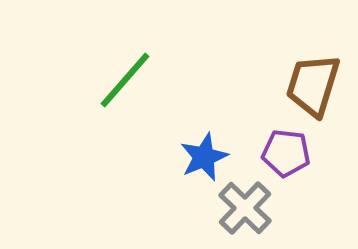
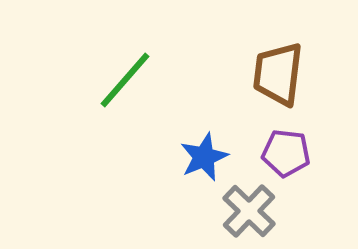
brown trapezoid: moved 35 px left, 11 px up; rotated 10 degrees counterclockwise
gray cross: moved 4 px right, 3 px down
